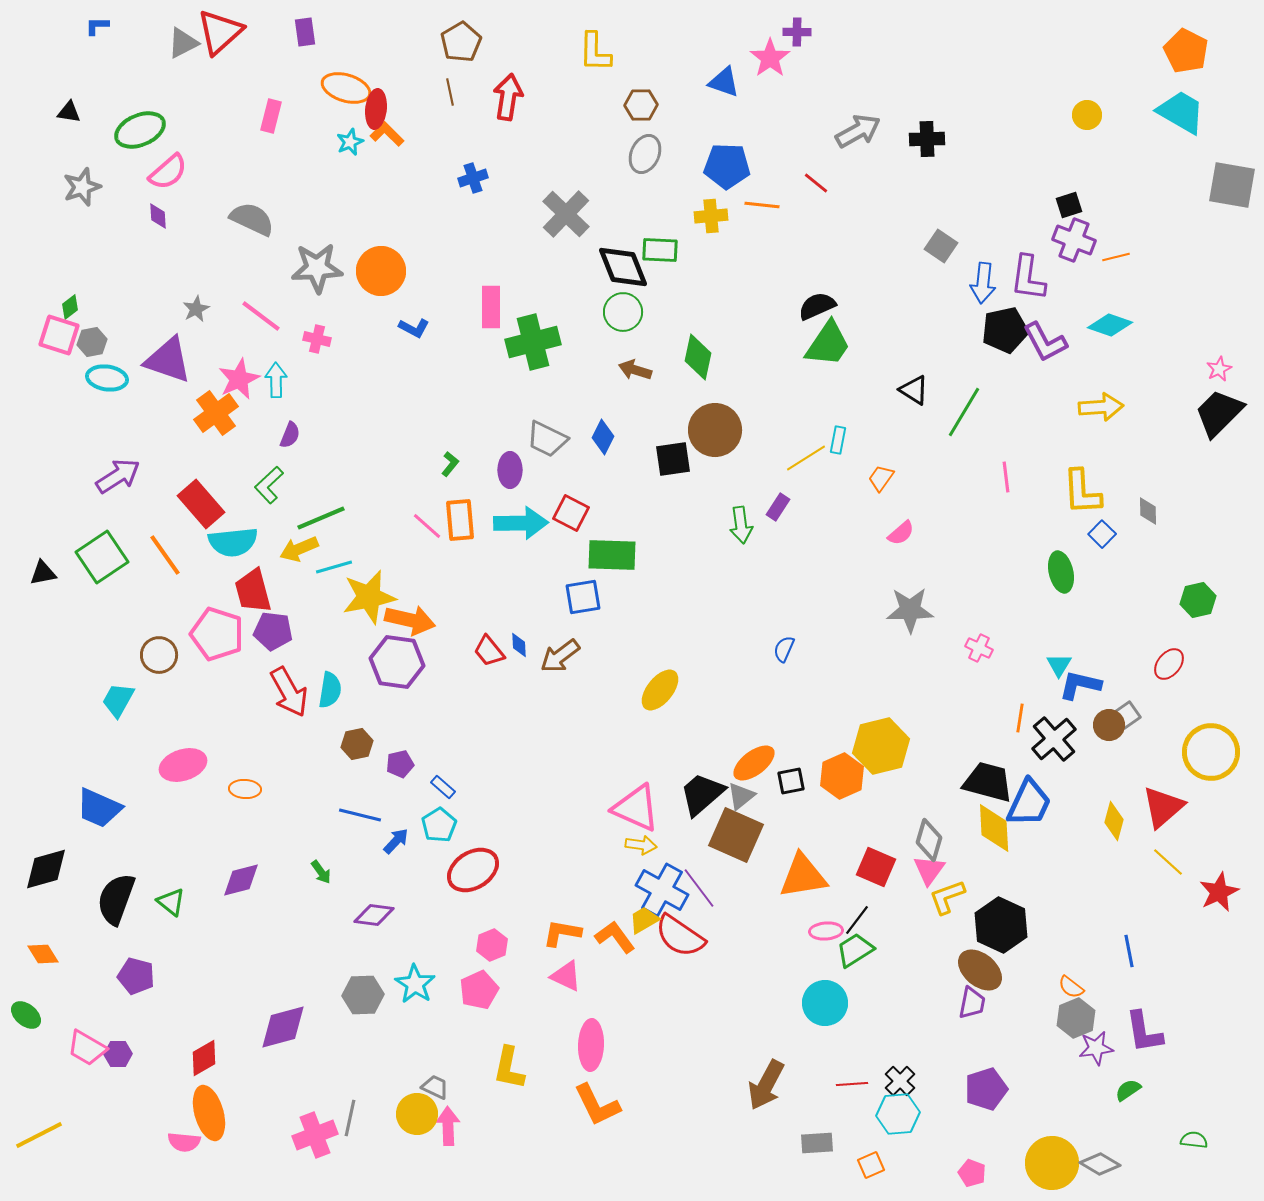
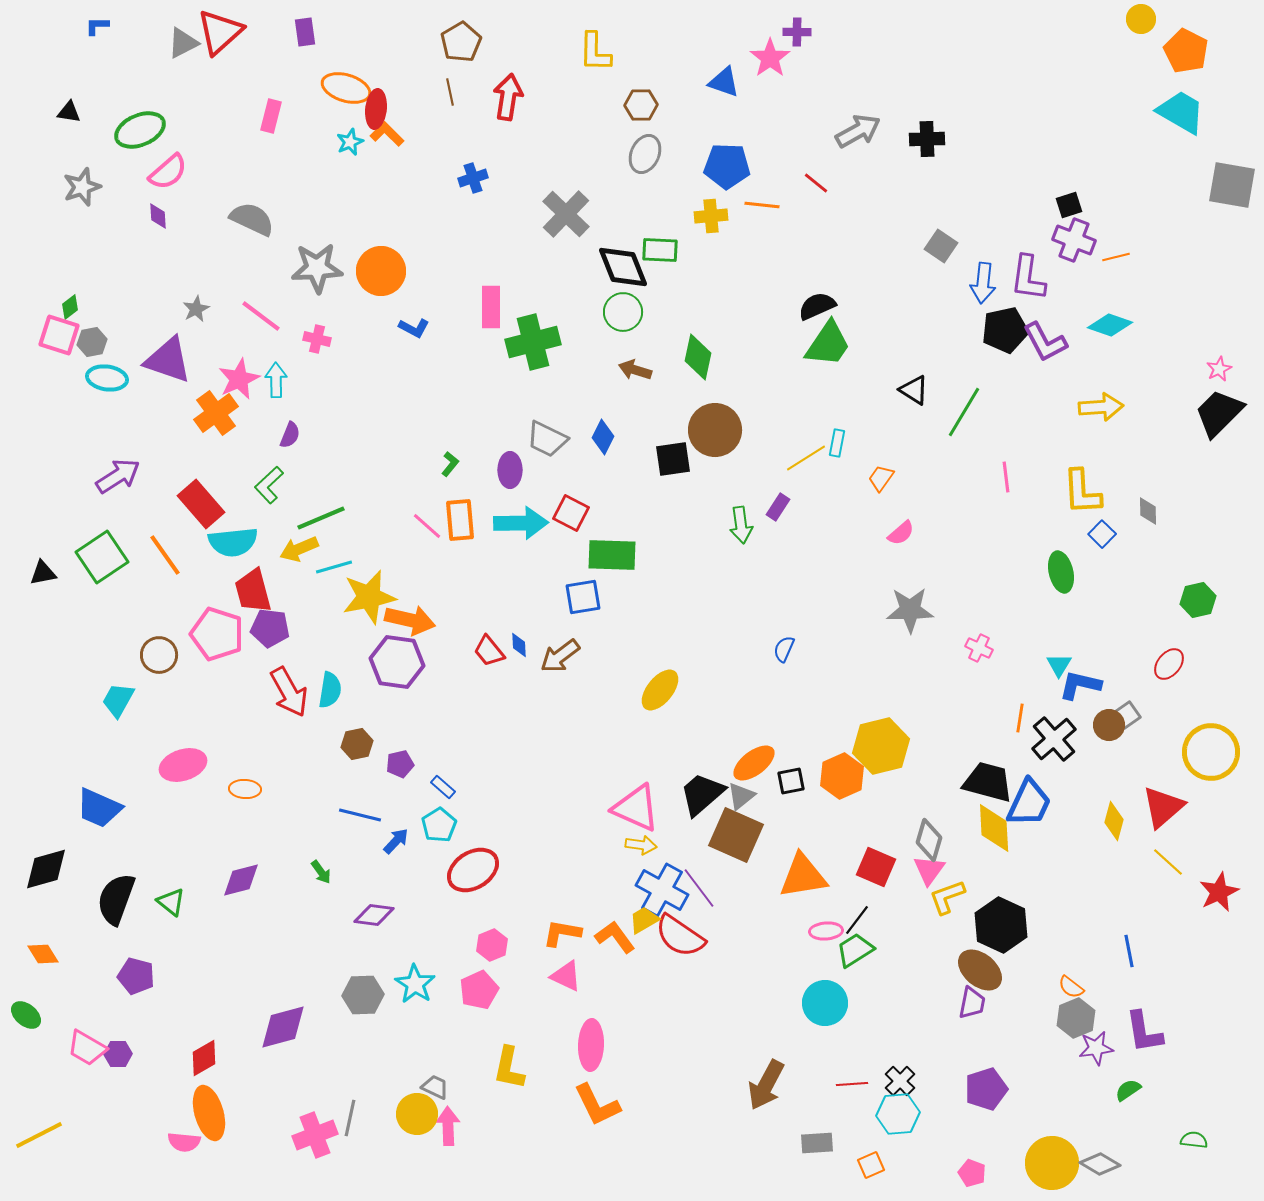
yellow circle at (1087, 115): moved 54 px right, 96 px up
cyan rectangle at (838, 440): moved 1 px left, 3 px down
purple pentagon at (273, 631): moved 3 px left, 3 px up
